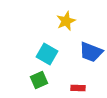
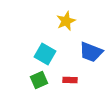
cyan square: moved 2 px left
red rectangle: moved 8 px left, 8 px up
